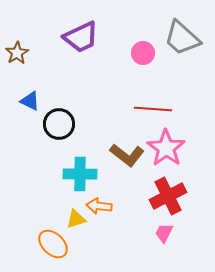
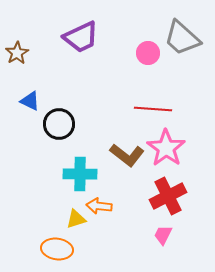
pink circle: moved 5 px right
pink trapezoid: moved 1 px left, 2 px down
orange ellipse: moved 4 px right, 5 px down; rotated 36 degrees counterclockwise
